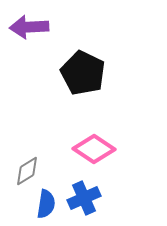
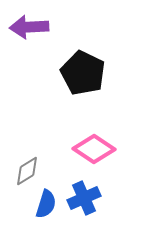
blue semicircle: rotated 8 degrees clockwise
